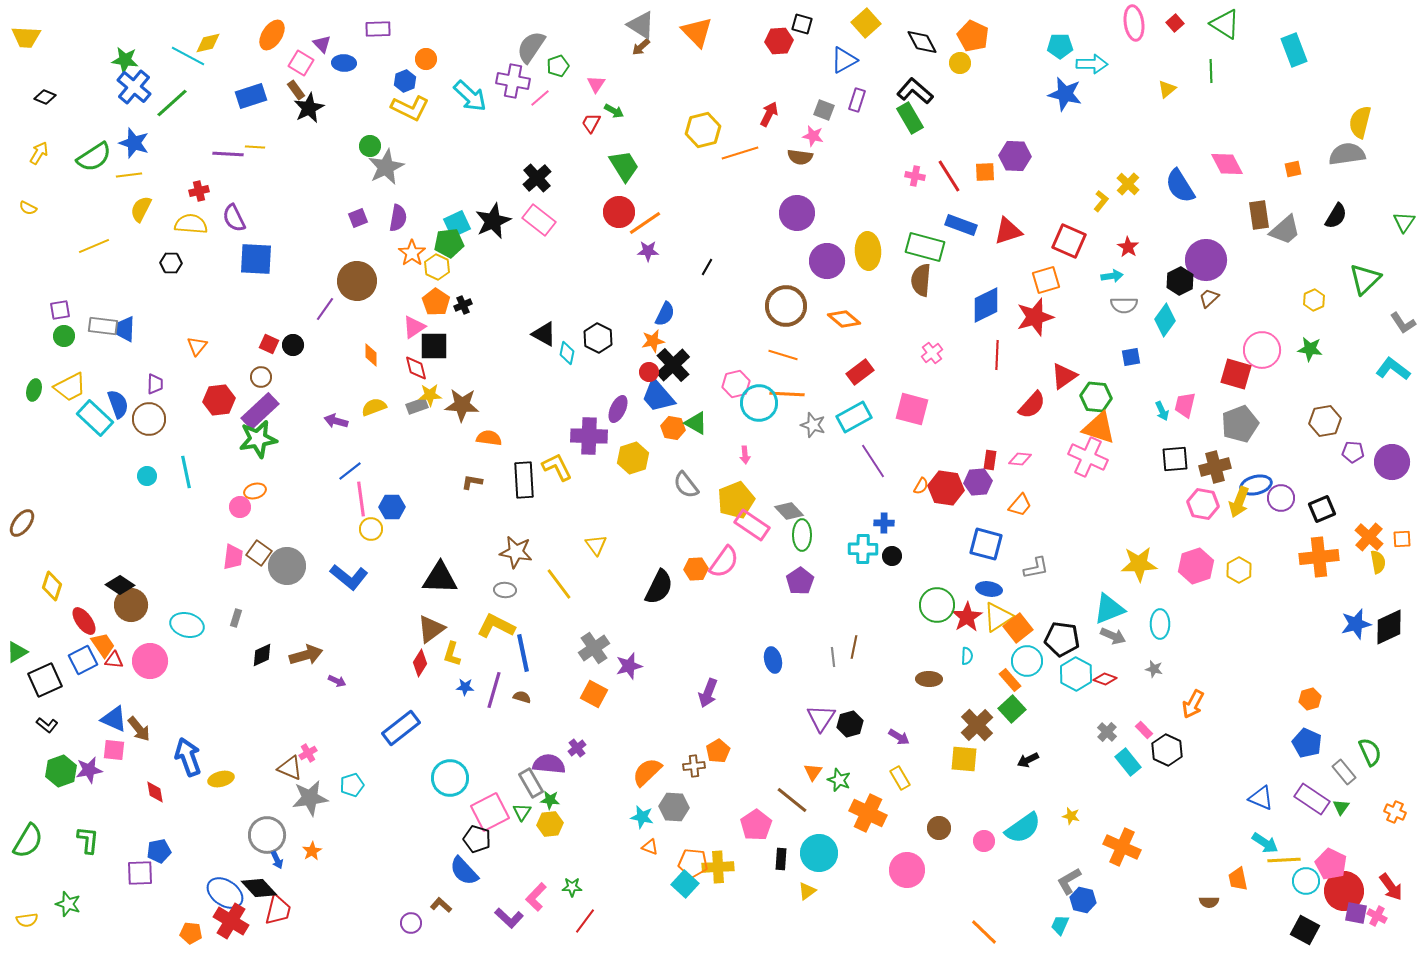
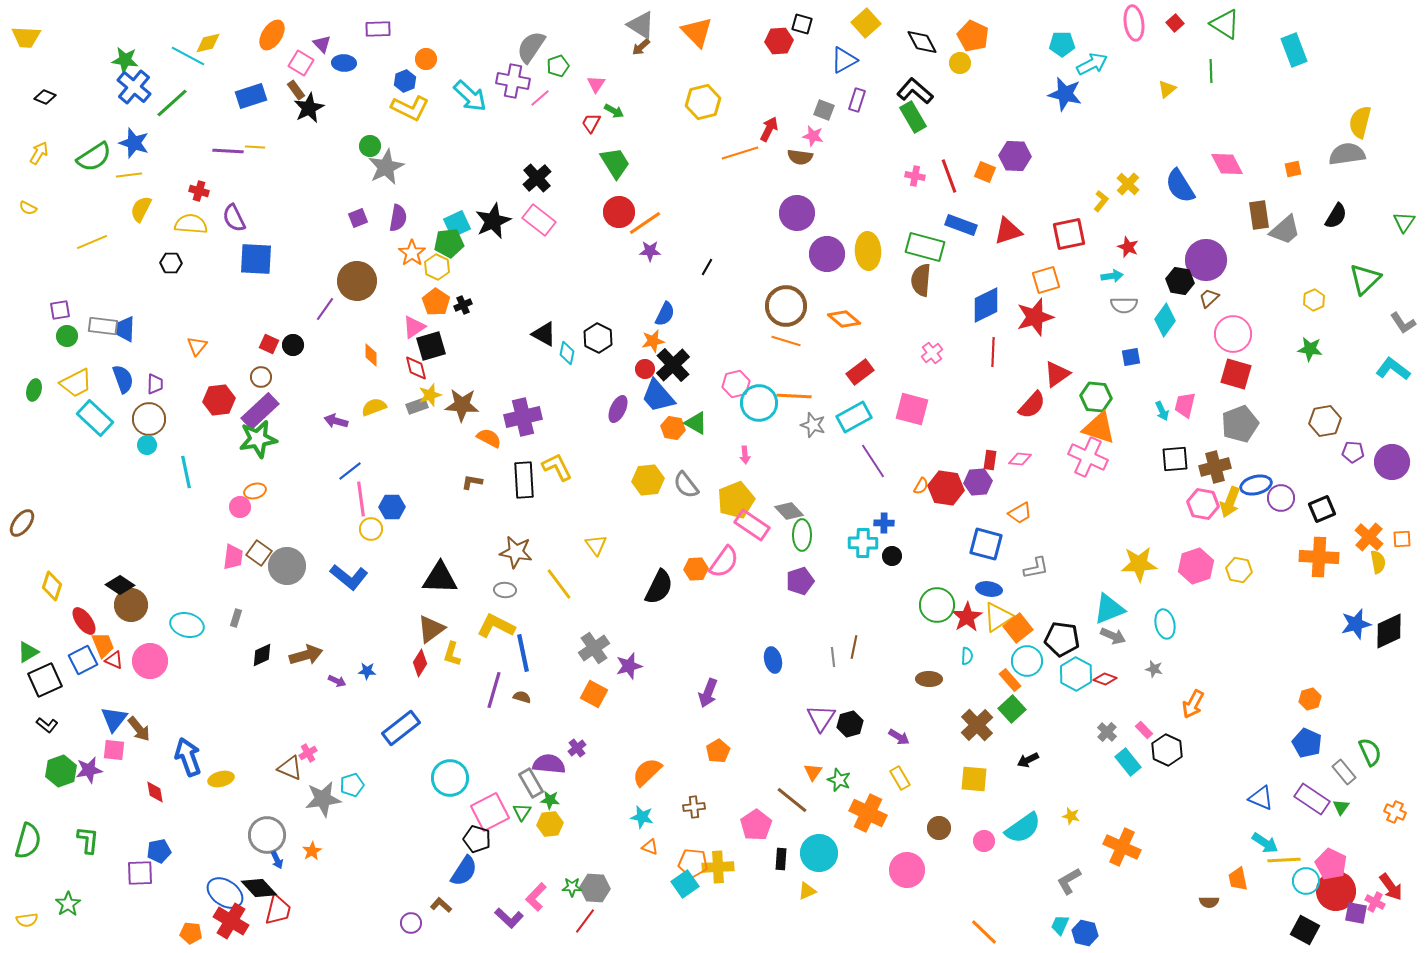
cyan pentagon at (1060, 46): moved 2 px right, 2 px up
cyan arrow at (1092, 64): rotated 28 degrees counterclockwise
red arrow at (769, 114): moved 15 px down
green rectangle at (910, 118): moved 3 px right, 1 px up
yellow hexagon at (703, 130): moved 28 px up
purple line at (228, 154): moved 3 px up
green trapezoid at (624, 166): moved 9 px left, 3 px up
orange square at (985, 172): rotated 25 degrees clockwise
red line at (949, 176): rotated 12 degrees clockwise
red cross at (199, 191): rotated 30 degrees clockwise
red square at (1069, 241): moved 7 px up; rotated 36 degrees counterclockwise
yellow line at (94, 246): moved 2 px left, 4 px up
red star at (1128, 247): rotated 10 degrees counterclockwise
purple star at (648, 251): moved 2 px right
purple circle at (827, 261): moved 7 px up
black hexagon at (1180, 281): rotated 24 degrees counterclockwise
green circle at (64, 336): moved 3 px right
black square at (434, 346): moved 3 px left; rotated 16 degrees counterclockwise
pink circle at (1262, 350): moved 29 px left, 16 px up
orange line at (783, 355): moved 3 px right, 14 px up
red line at (997, 355): moved 4 px left, 3 px up
red circle at (649, 372): moved 4 px left, 3 px up
red triangle at (1064, 376): moved 7 px left, 2 px up
yellow trapezoid at (70, 387): moved 6 px right, 4 px up
orange line at (787, 394): moved 7 px right, 2 px down
yellow star at (430, 395): rotated 15 degrees counterclockwise
blue semicircle at (118, 404): moved 5 px right, 25 px up
purple cross at (589, 436): moved 66 px left, 19 px up; rotated 15 degrees counterclockwise
orange semicircle at (489, 438): rotated 20 degrees clockwise
yellow hexagon at (633, 458): moved 15 px right, 22 px down; rotated 12 degrees clockwise
cyan circle at (147, 476): moved 31 px up
yellow arrow at (1239, 502): moved 9 px left
orange trapezoid at (1020, 505): moved 8 px down; rotated 20 degrees clockwise
cyan cross at (863, 549): moved 6 px up
orange cross at (1319, 557): rotated 9 degrees clockwise
yellow hexagon at (1239, 570): rotated 20 degrees counterclockwise
purple pentagon at (800, 581): rotated 16 degrees clockwise
cyan ellipse at (1160, 624): moved 5 px right; rotated 12 degrees counterclockwise
black diamond at (1389, 627): moved 4 px down
orange trapezoid at (103, 645): rotated 12 degrees clockwise
green triangle at (17, 652): moved 11 px right
red triangle at (114, 660): rotated 18 degrees clockwise
blue star at (465, 687): moved 98 px left, 16 px up
blue triangle at (114, 719): rotated 44 degrees clockwise
yellow square at (964, 759): moved 10 px right, 20 px down
brown cross at (694, 766): moved 41 px down
gray star at (310, 798): moved 13 px right, 1 px down
gray hexagon at (674, 807): moved 79 px left, 81 px down
green semicircle at (28, 841): rotated 15 degrees counterclockwise
blue semicircle at (464, 871): rotated 104 degrees counterclockwise
cyan square at (685, 884): rotated 12 degrees clockwise
yellow triangle at (807, 891): rotated 12 degrees clockwise
red circle at (1344, 891): moved 8 px left
blue hexagon at (1083, 900): moved 2 px right, 33 px down
green star at (68, 904): rotated 20 degrees clockwise
pink cross at (1377, 916): moved 2 px left, 14 px up
